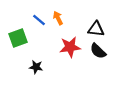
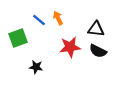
black semicircle: rotated 18 degrees counterclockwise
